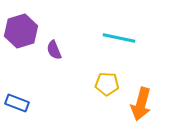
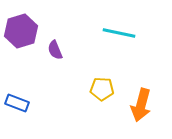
cyan line: moved 5 px up
purple semicircle: moved 1 px right
yellow pentagon: moved 5 px left, 5 px down
orange arrow: moved 1 px down
